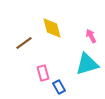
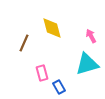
brown line: rotated 30 degrees counterclockwise
pink rectangle: moved 1 px left
